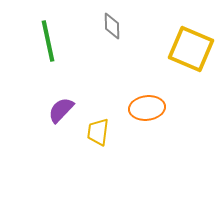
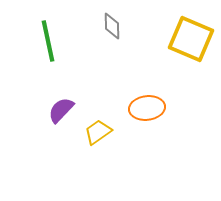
yellow square: moved 10 px up
yellow trapezoid: rotated 48 degrees clockwise
